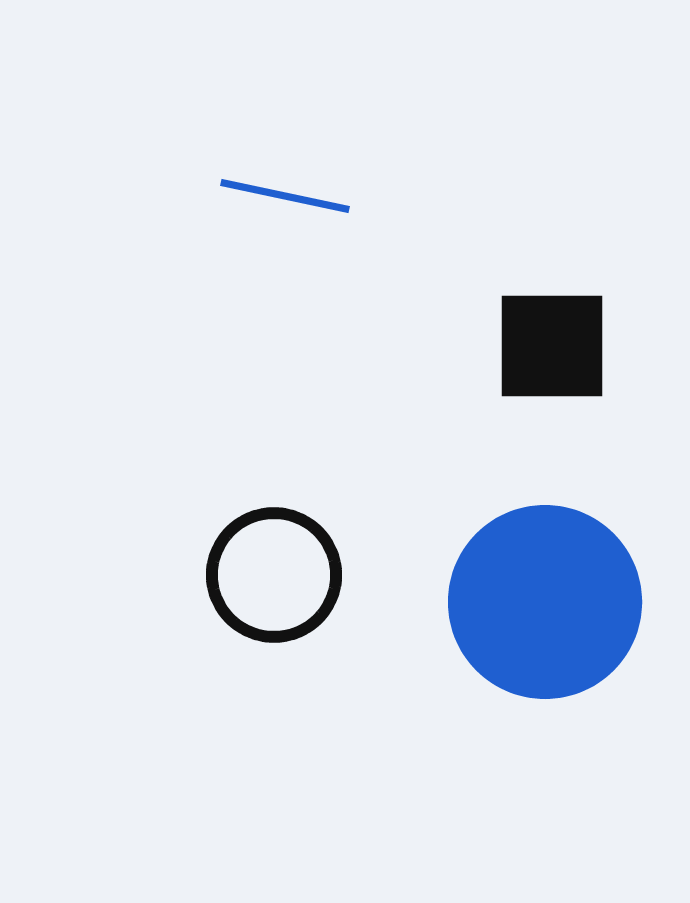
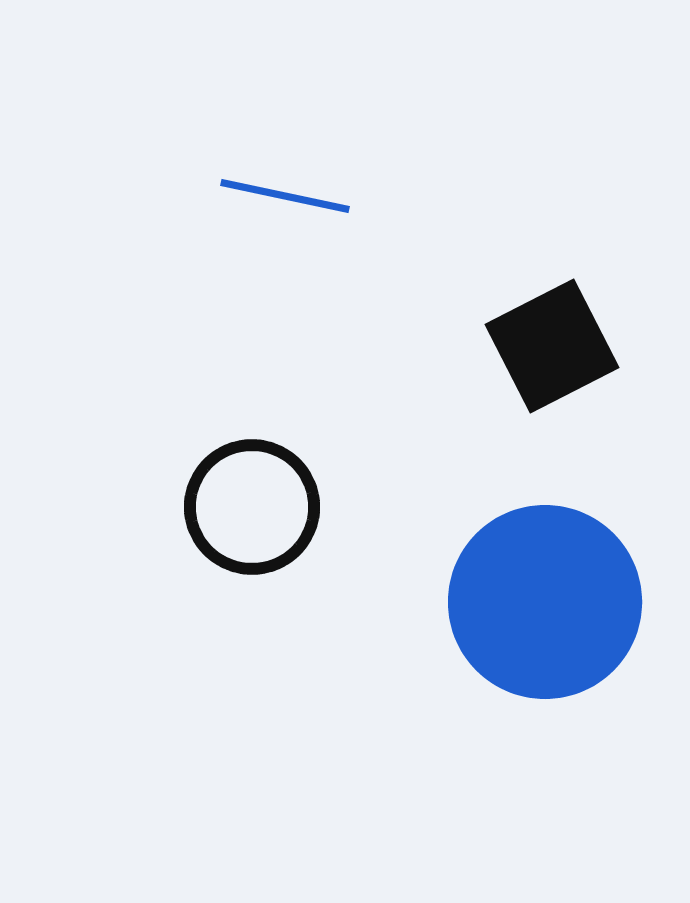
black square: rotated 27 degrees counterclockwise
black circle: moved 22 px left, 68 px up
